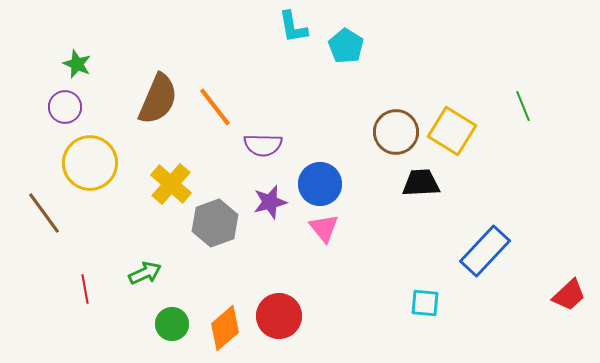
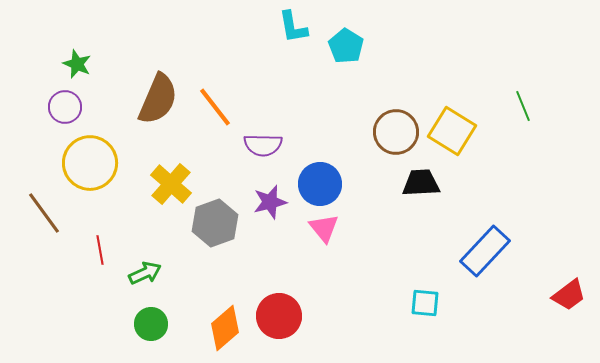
red line: moved 15 px right, 39 px up
red trapezoid: rotated 6 degrees clockwise
green circle: moved 21 px left
